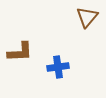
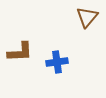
blue cross: moved 1 px left, 5 px up
